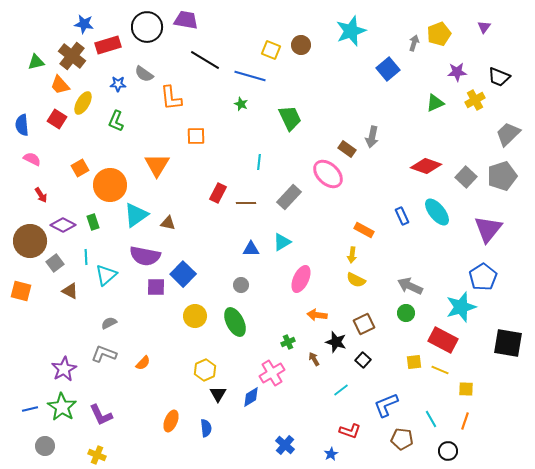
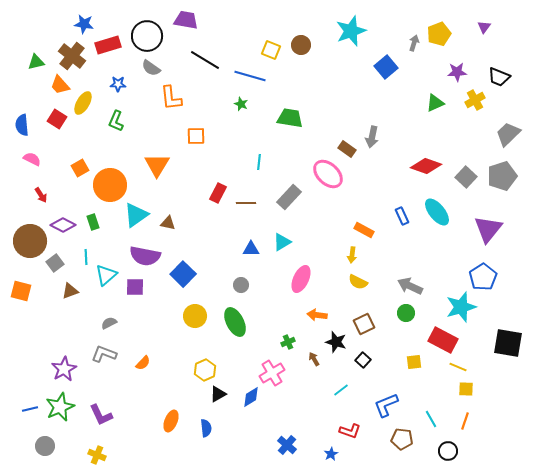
black circle at (147, 27): moved 9 px down
blue square at (388, 69): moved 2 px left, 2 px up
gray semicircle at (144, 74): moved 7 px right, 6 px up
green trapezoid at (290, 118): rotated 56 degrees counterclockwise
yellow semicircle at (356, 280): moved 2 px right, 2 px down
purple square at (156, 287): moved 21 px left
brown triangle at (70, 291): rotated 48 degrees counterclockwise
yellow line at (440, 370): moved 18 px right, 3 px up
black triangle at (218, 394): rotated 30 degrees clockwise
green star at (62, 407): moved 2 px left; rotated 16 degrees clockwise
blue cross at (285, 445): moved 2 px right
